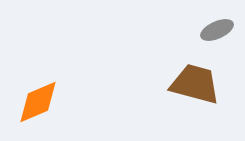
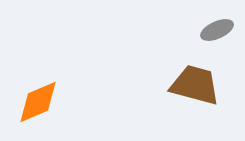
brown trapezoid: moved 1 px down
